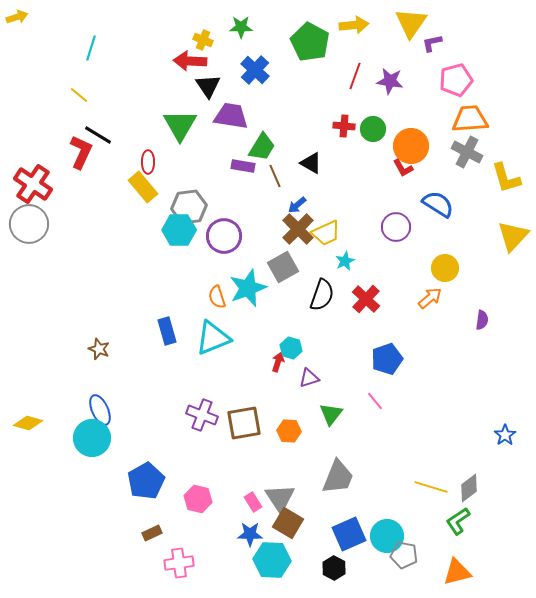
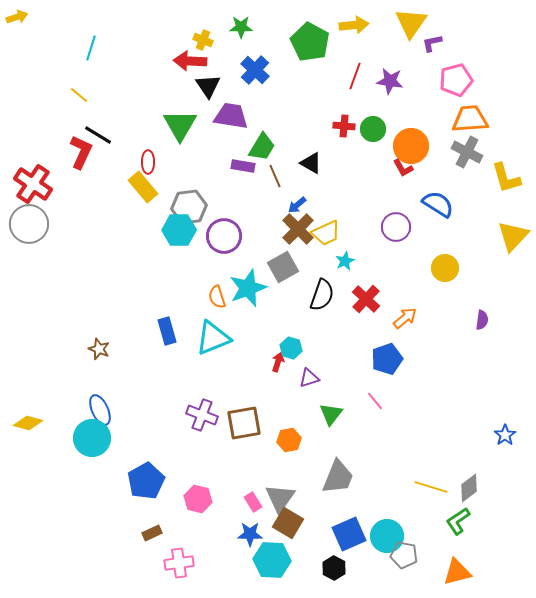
orange arrow at (430, 298): moved 25 px left, 20 px down
orange hexagon at (289, 431): moved 9 px down; rotated 15 degrees counterclockwise
gray triangle at (280, 498): rotated 8 degrees clockwise
